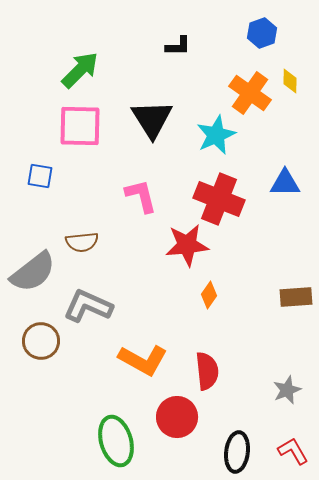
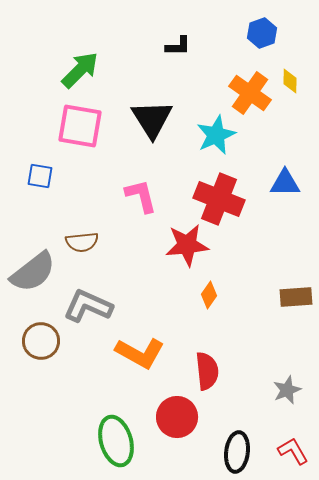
pink square: rotated 9 degrees clockwise
orange L-shape: moved 3 px left, 7 px up
